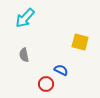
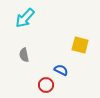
yellow square: moved 3 px down
red circle: moved 1 px down
